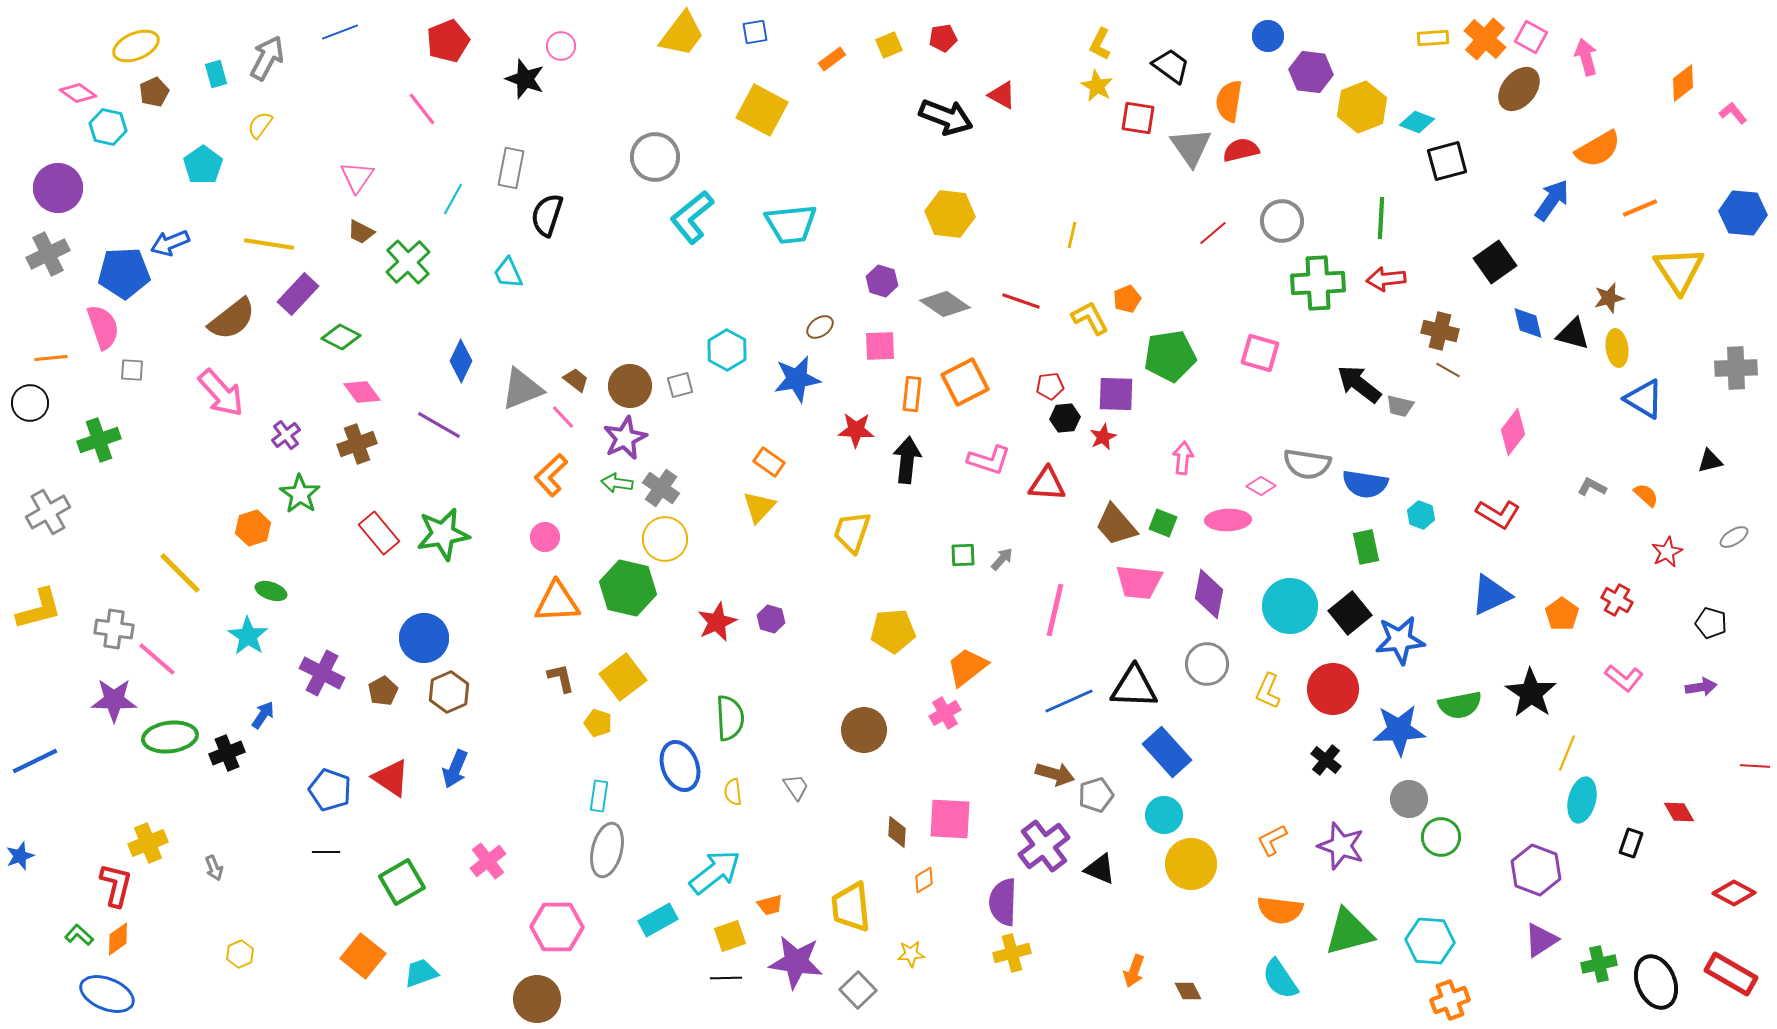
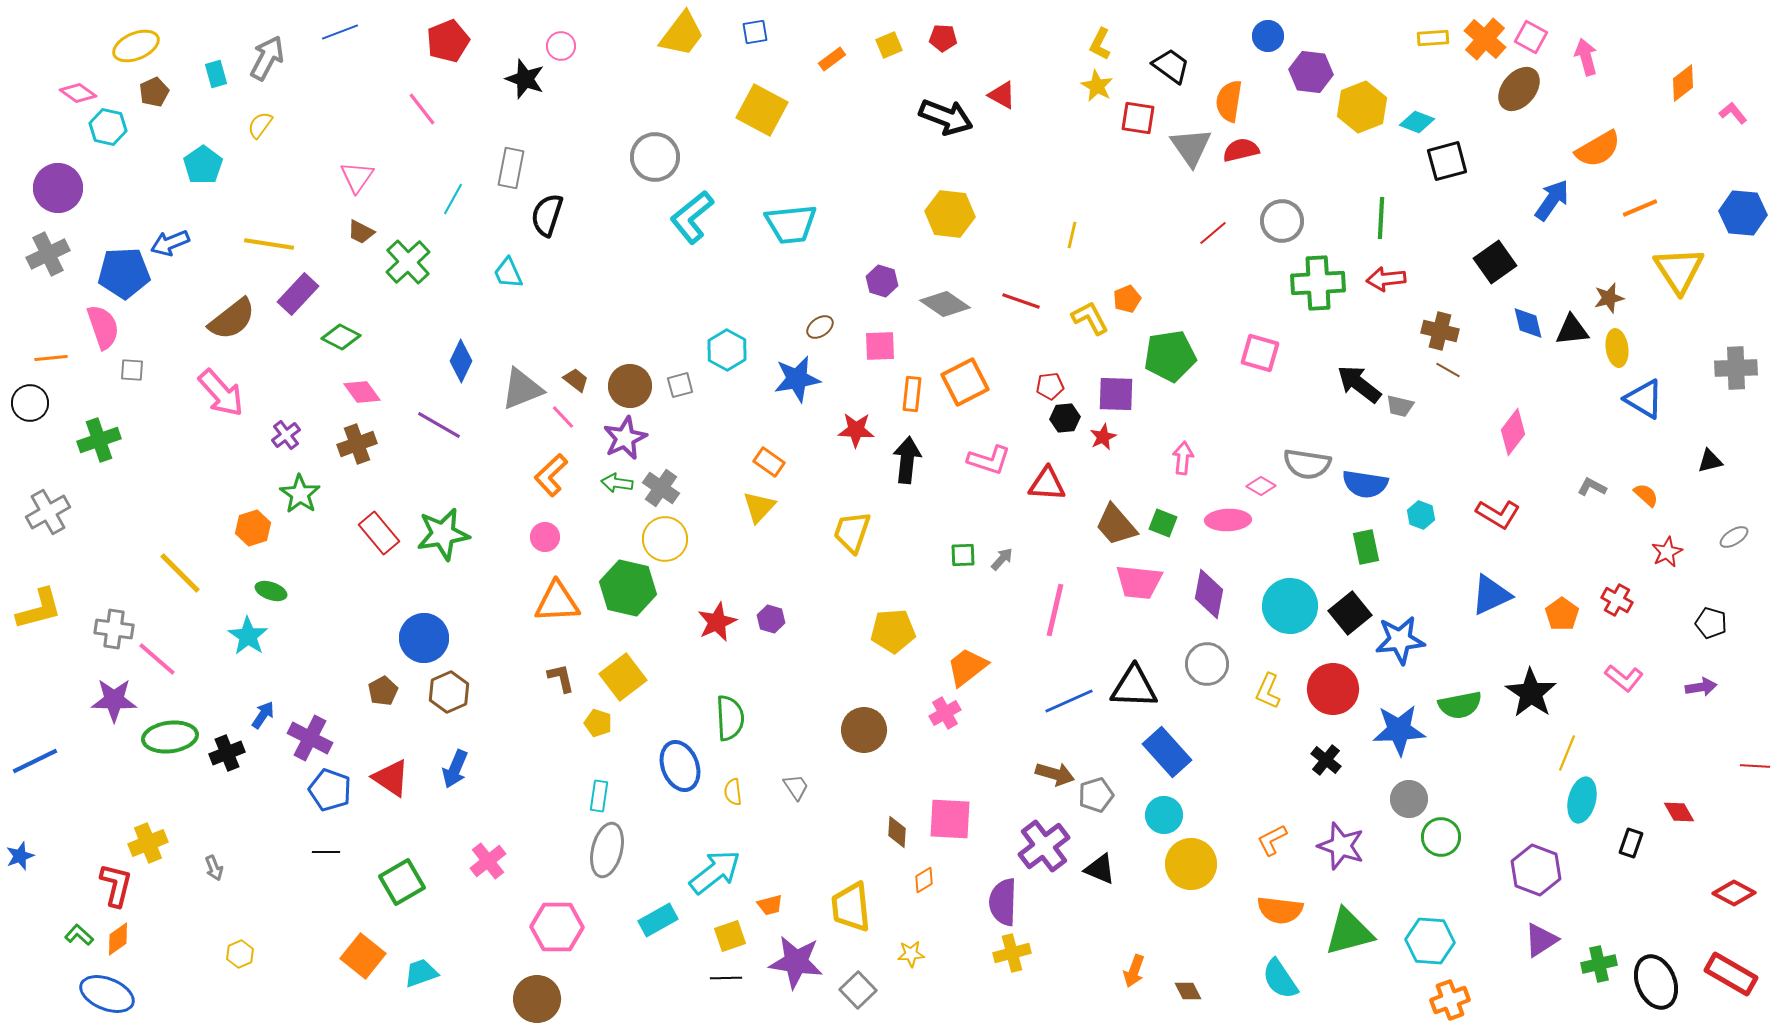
red pentagon at (943, 38): rotated 12 degrees clockwise
black triangle at (1573, 334): moved 1 px left, 4 px up; rotated 21 degrees counterclockwise
purple cross at (322, 673): moved 12 px left, 65 px down
